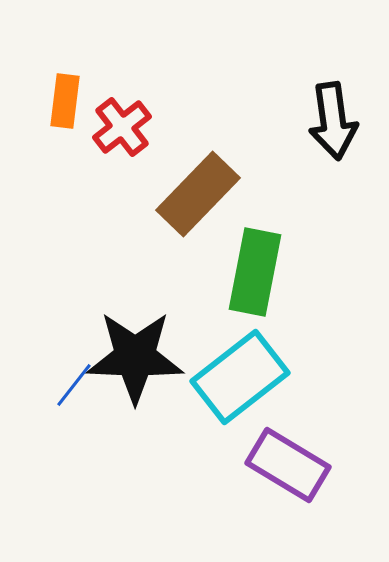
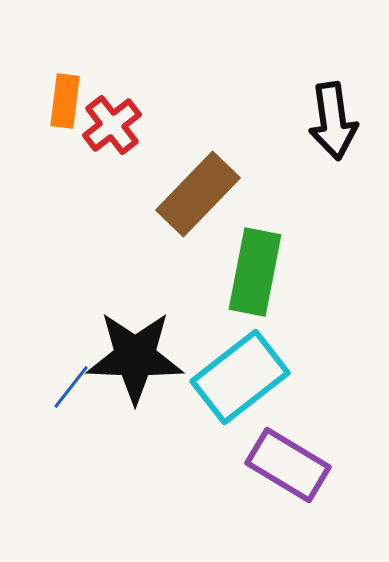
red cross: moved 10 px left, 2 px up
blue line: moved 3 px left, 2 px down
